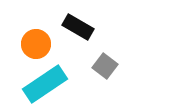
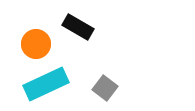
gray square: moved 22 px down
cyan rectangle: moved 1 px right; rotated 9 degrees clockwise
